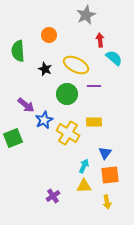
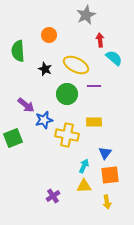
blue star: rotated 12 degrees clockwise
yellow cross: moved 1 px left, 2 px down; rotated 20 degrees counterclockwise
